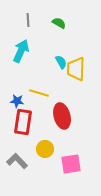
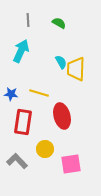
blue star: moved 6 px left, 7 px up
